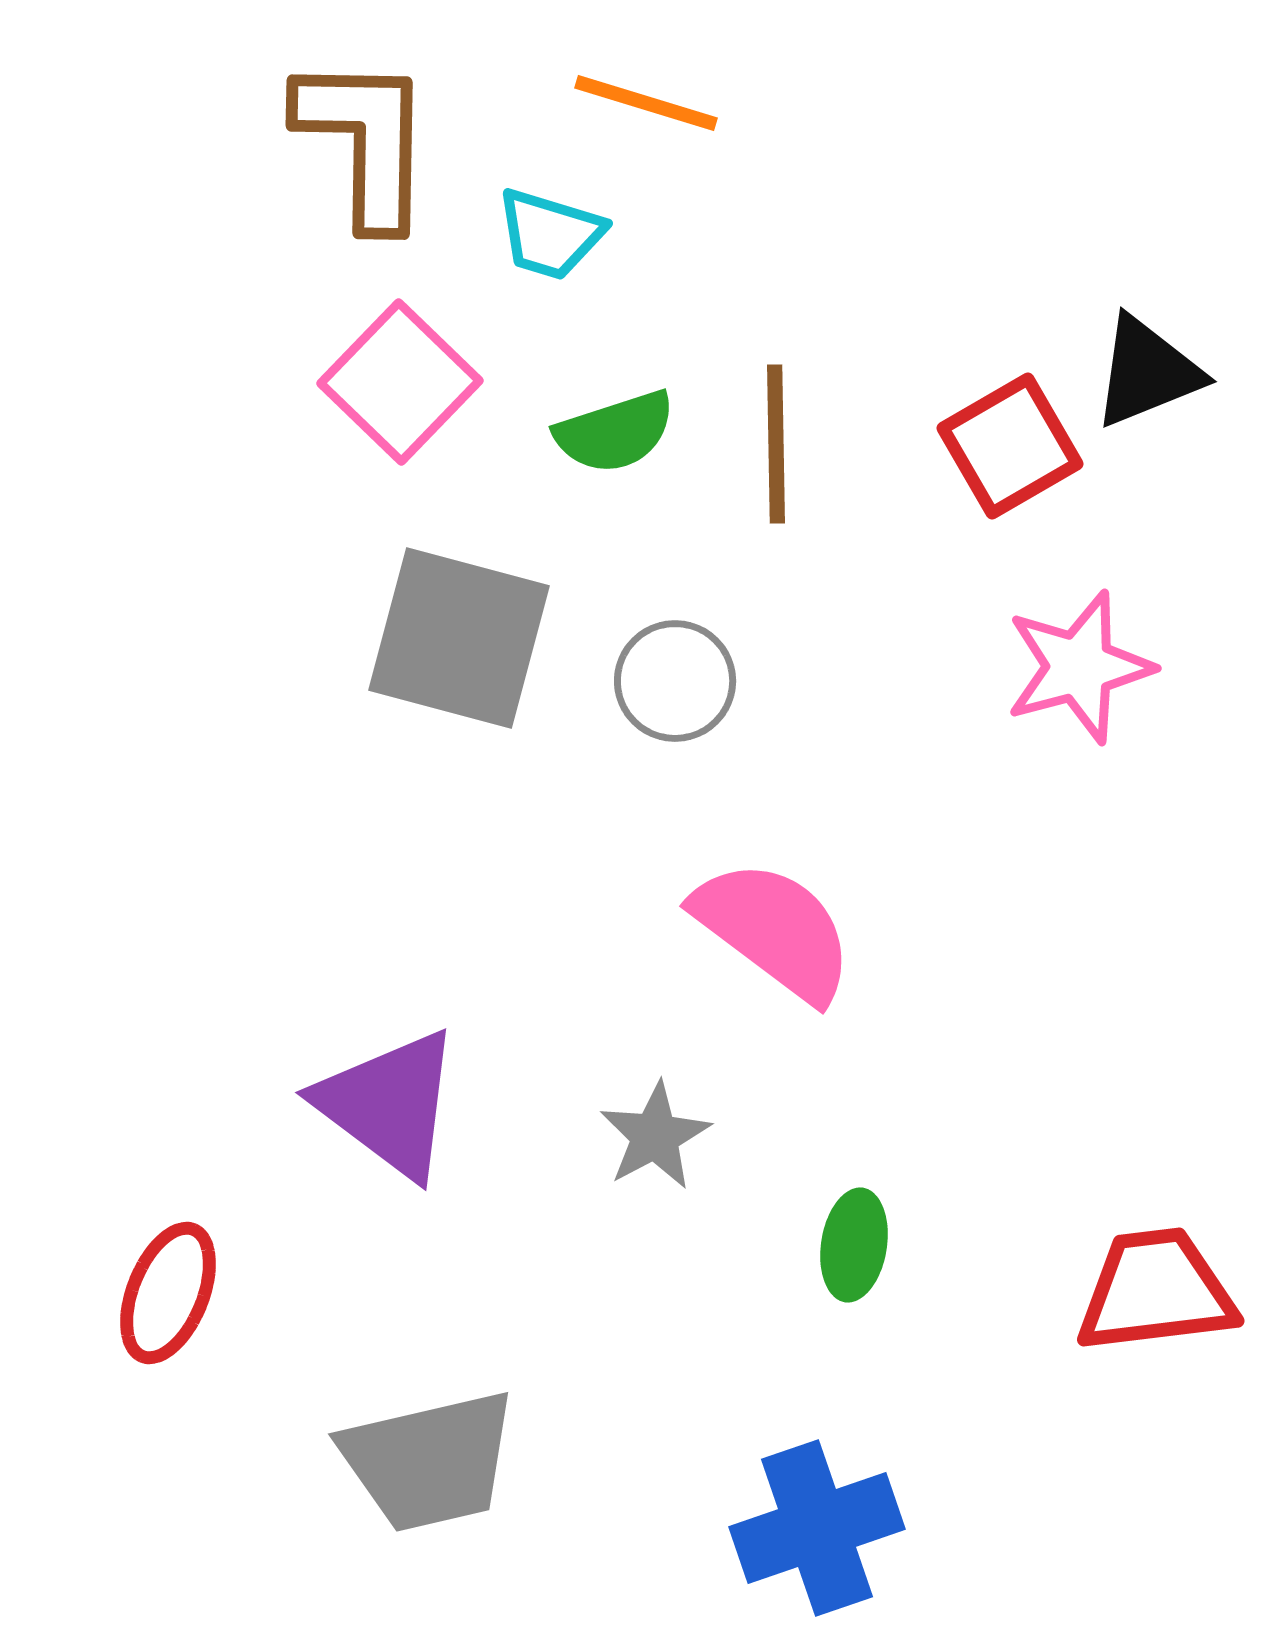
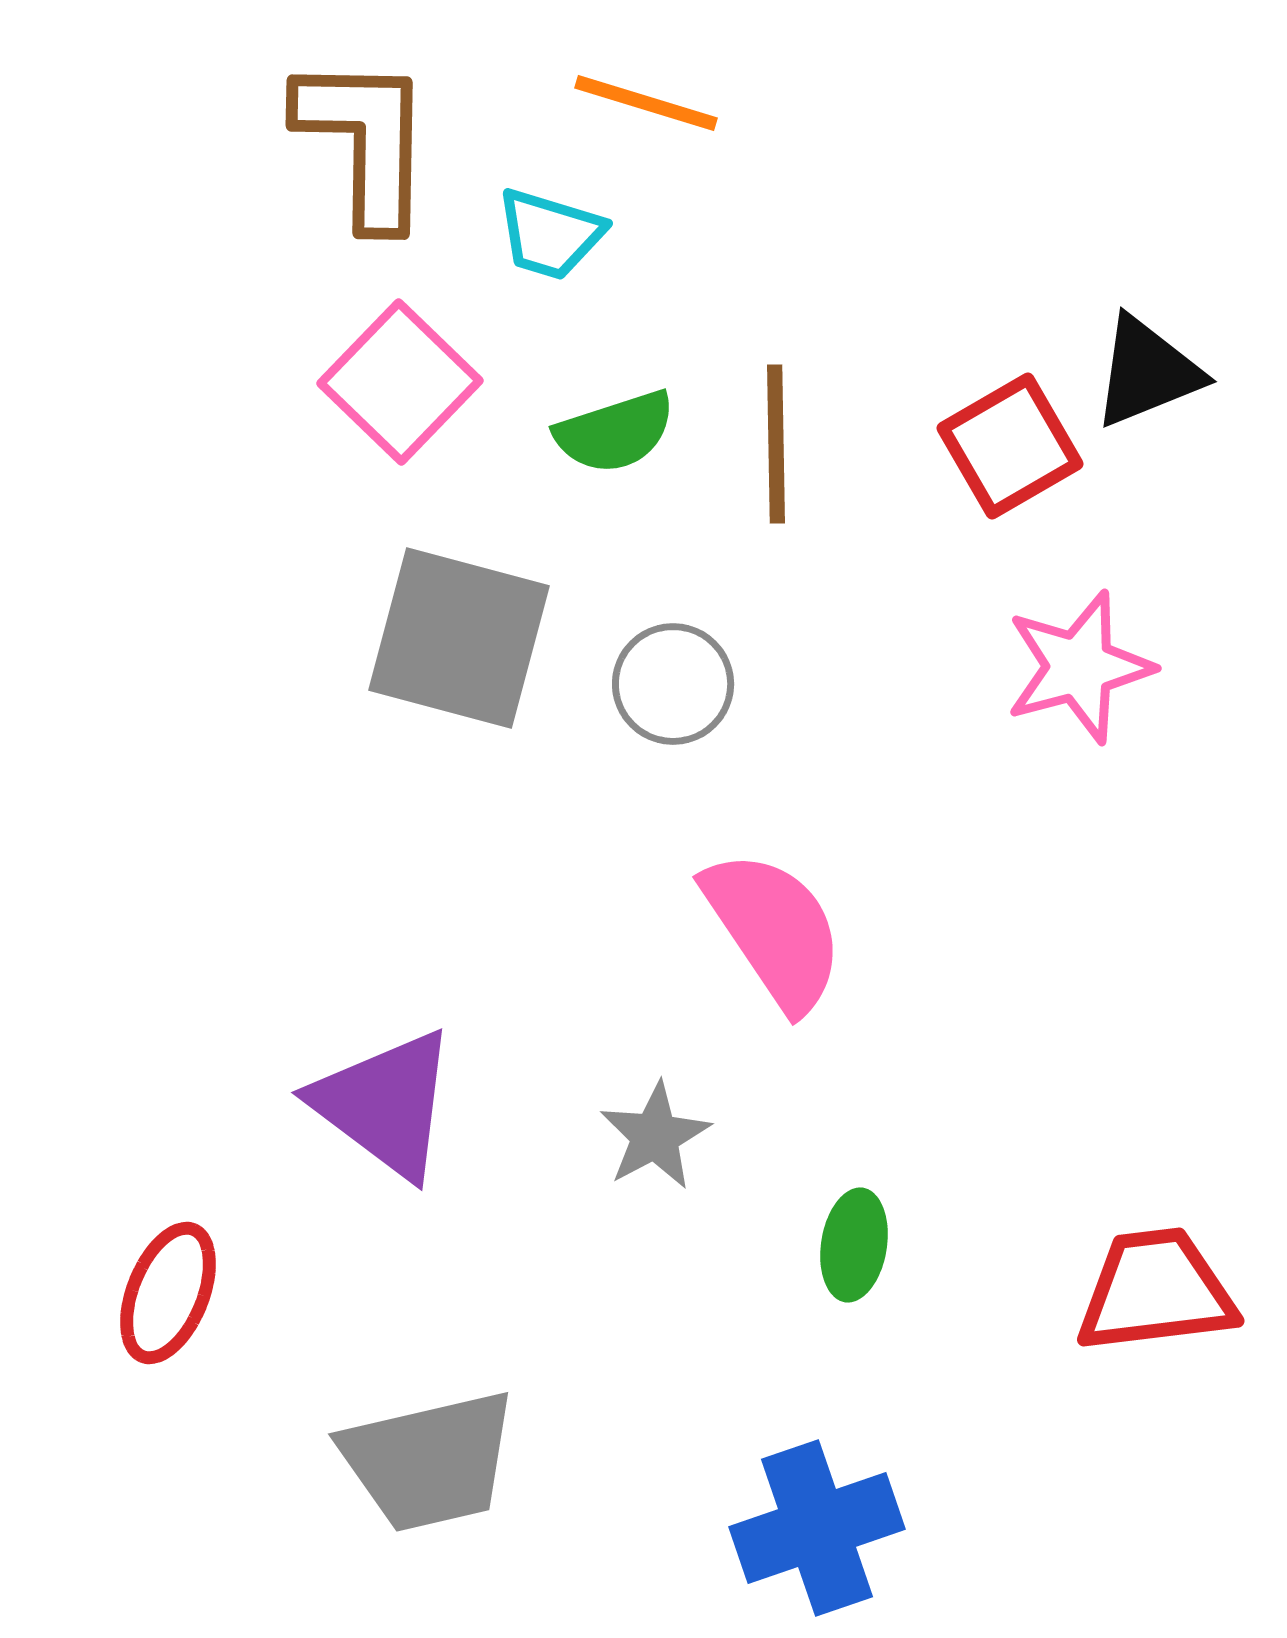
gray circle: moved 2 px left, 3 px down
pink semicircle: rotated 19 degrees clockwise
purple triangle: moved 4 px left
